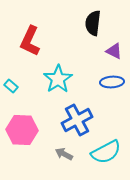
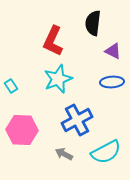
red L-shape: moved 23 px right
purple triangle: moved 1 px left
cyan star: rotated 12 degrees clockwise
cyan rectangle: rotated 16 degrees clockwise
